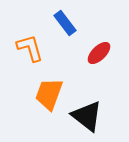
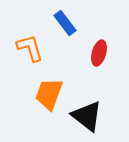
red ellipse: rotated 30 degrees counterclockwise
